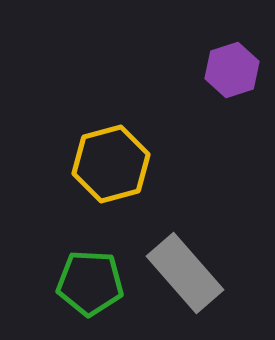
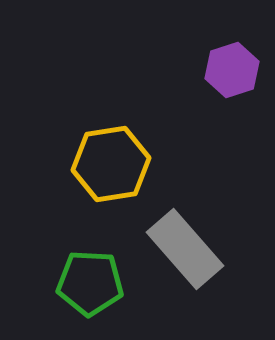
yellow hexagon: rotated 6 degrees clockwise
gray rectangle: moved 24 px up
